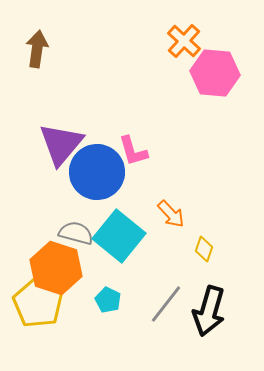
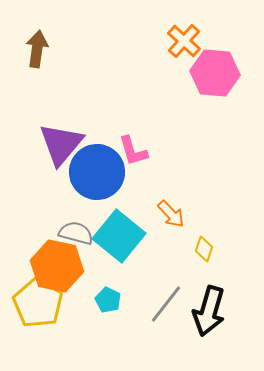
orange hexagon: moved 1 px right, 2 px up; rotated 6 degrees counterclockwise
